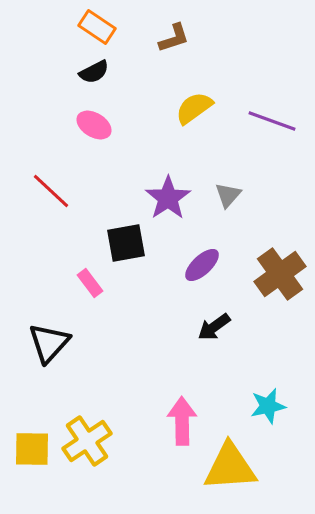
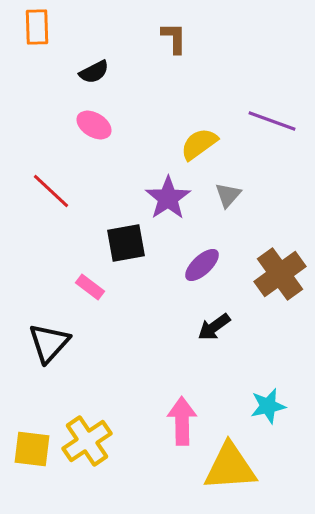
orange rectangle: moved 60 px left; rotated 54 degrees clockwise
brown L-shape: rotated 72 degrees counterclockwise
yellow semicircle: moved 5 px right, 36 px down
pink rectangle: moved 4 px down; rotated 16 degrees counterclockwise
yellow square: rotated 6 degrees clockwise
